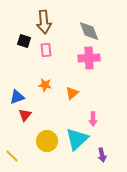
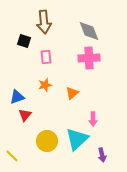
pink rectangle: moved 7 px down
orange star: rotated 24 degrees counterclockwise
